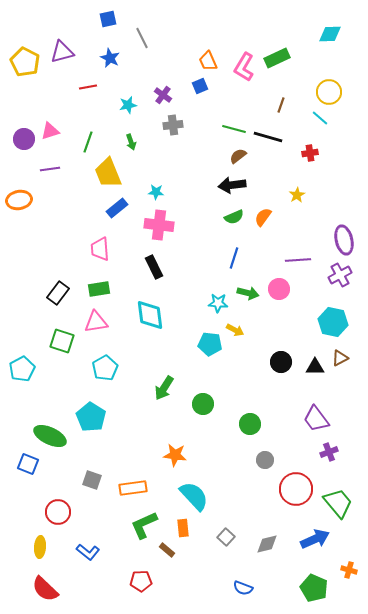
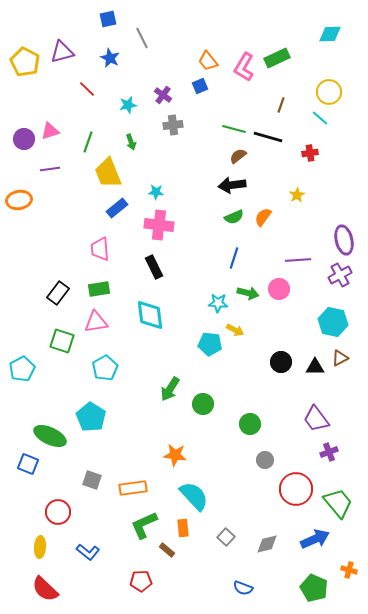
orange trapezoid at (208, 61): rotated 15 degrees counterclockwise
red line at (88, 87): moved 1 px left, 2 px down; rotated 54 degrees clockwise
green arrow at (164, 388): moved 6 px right, 1 px down
